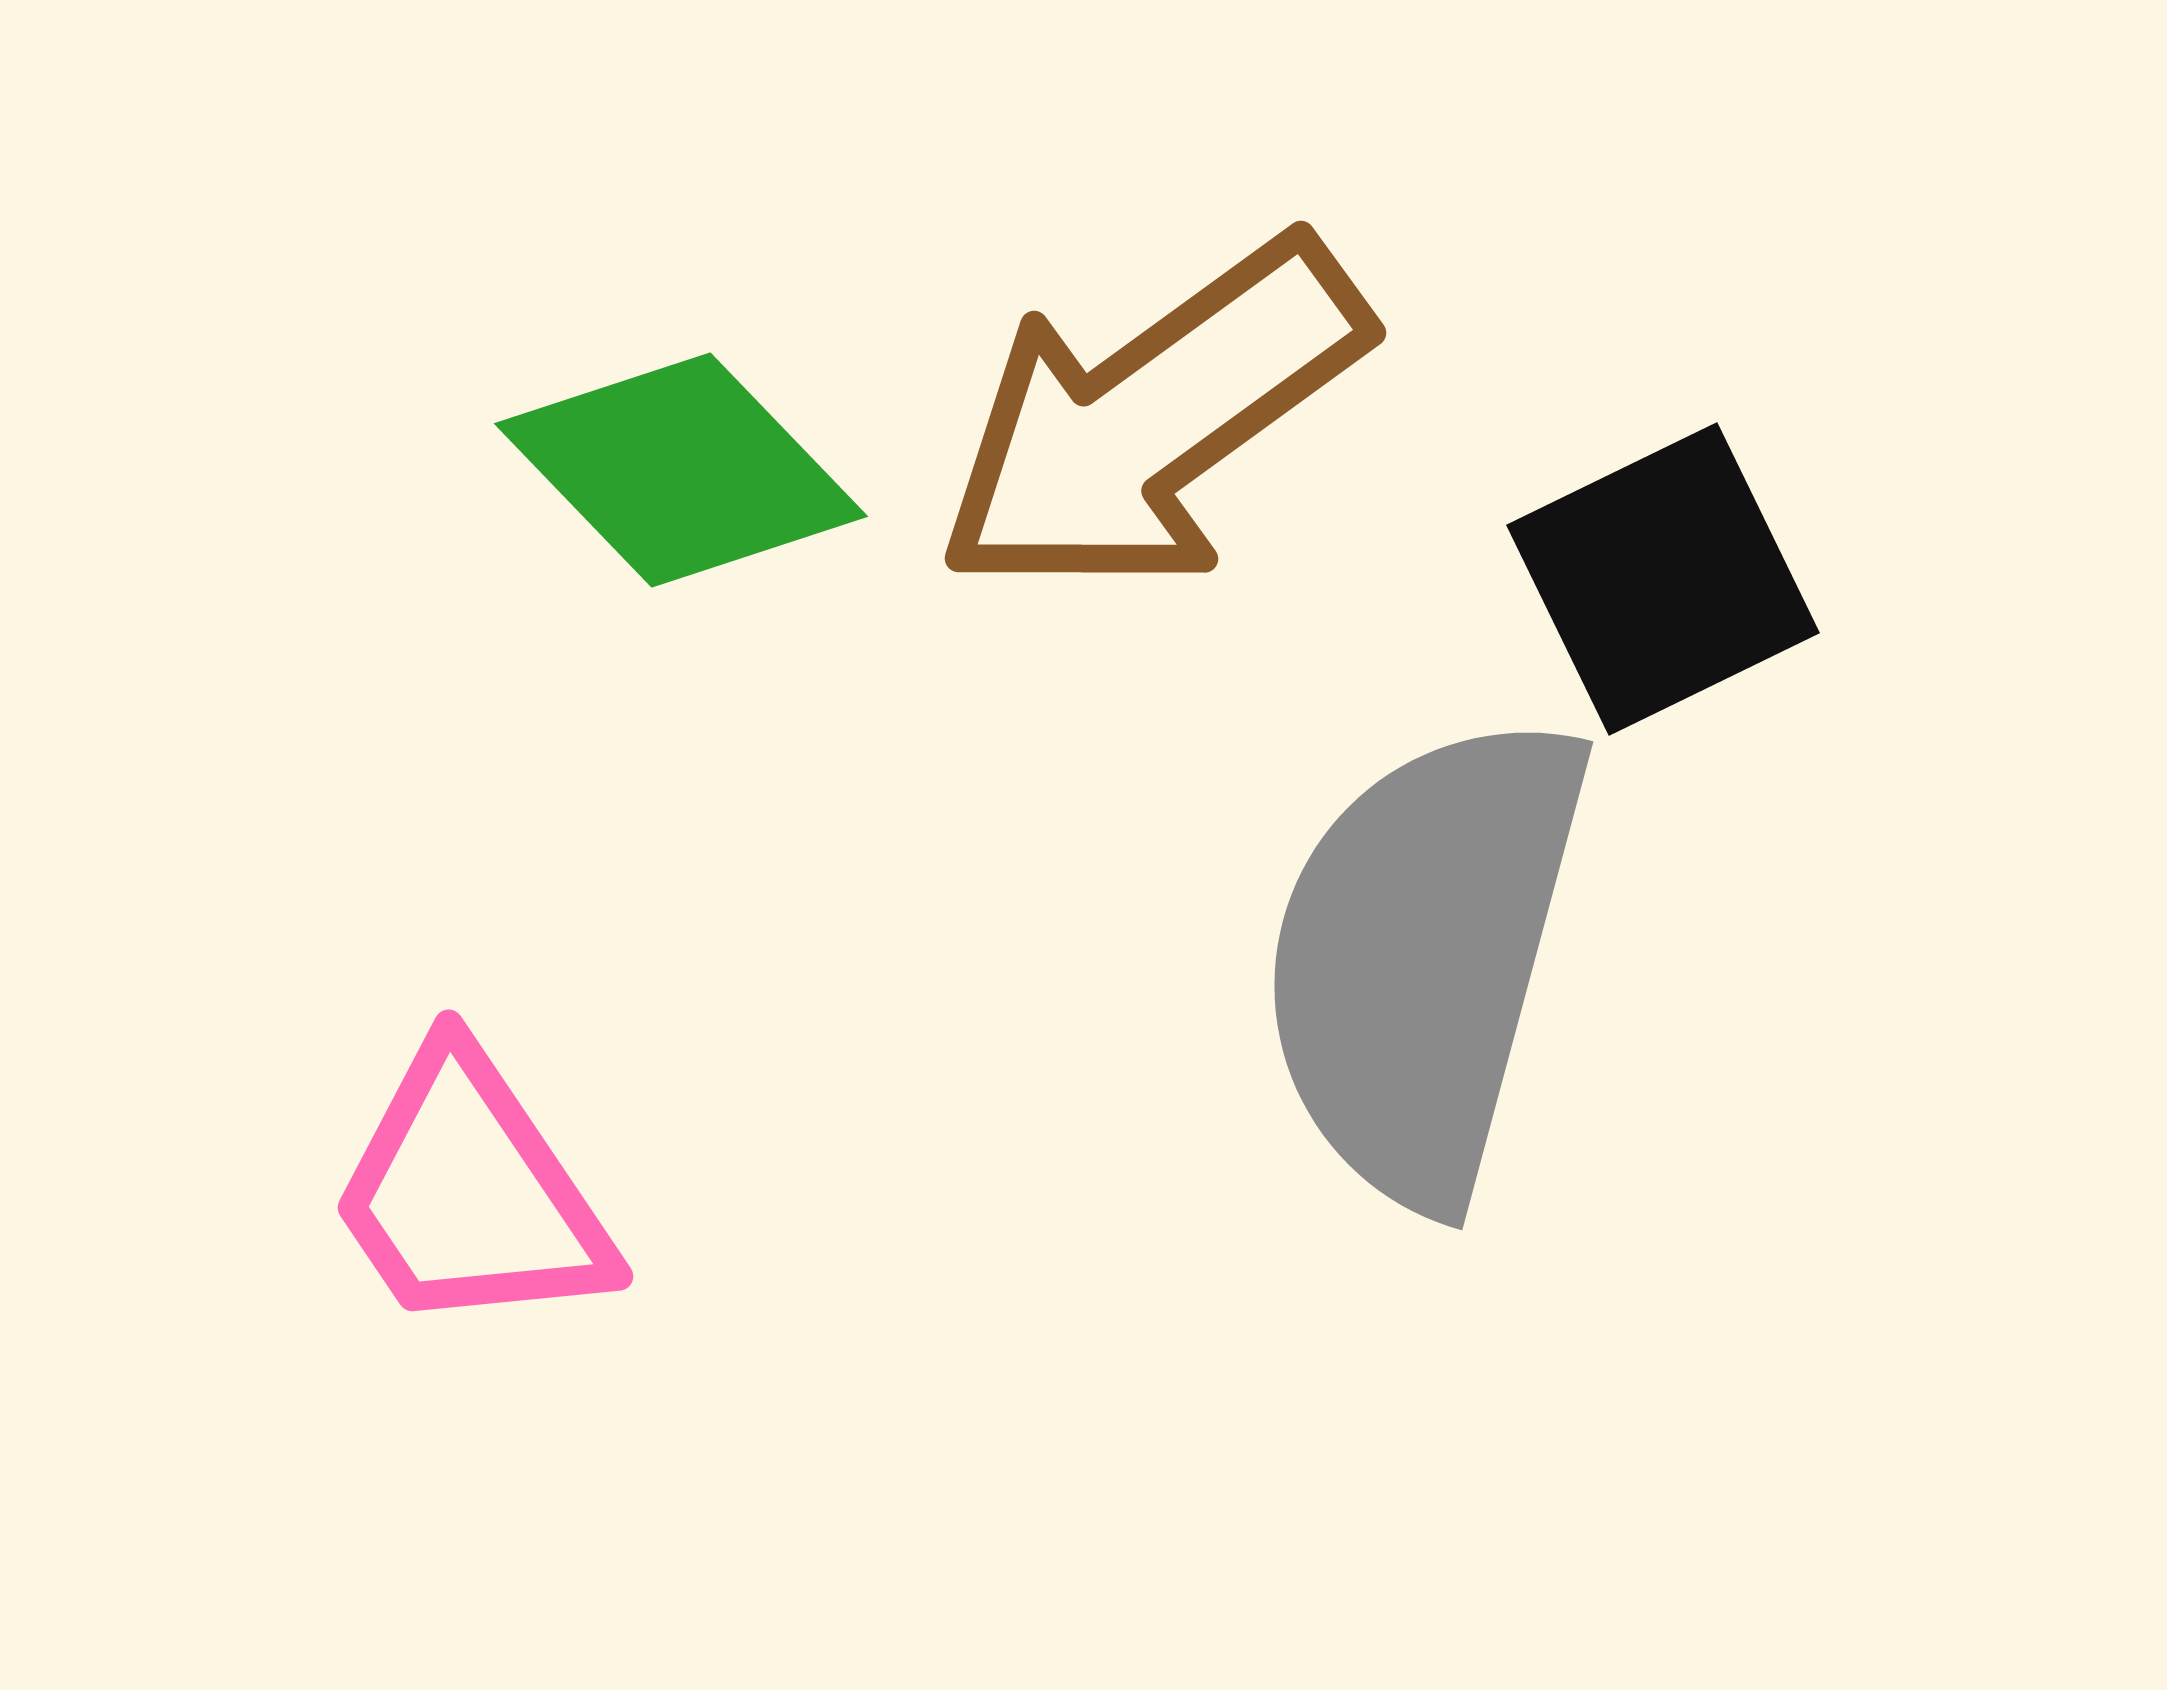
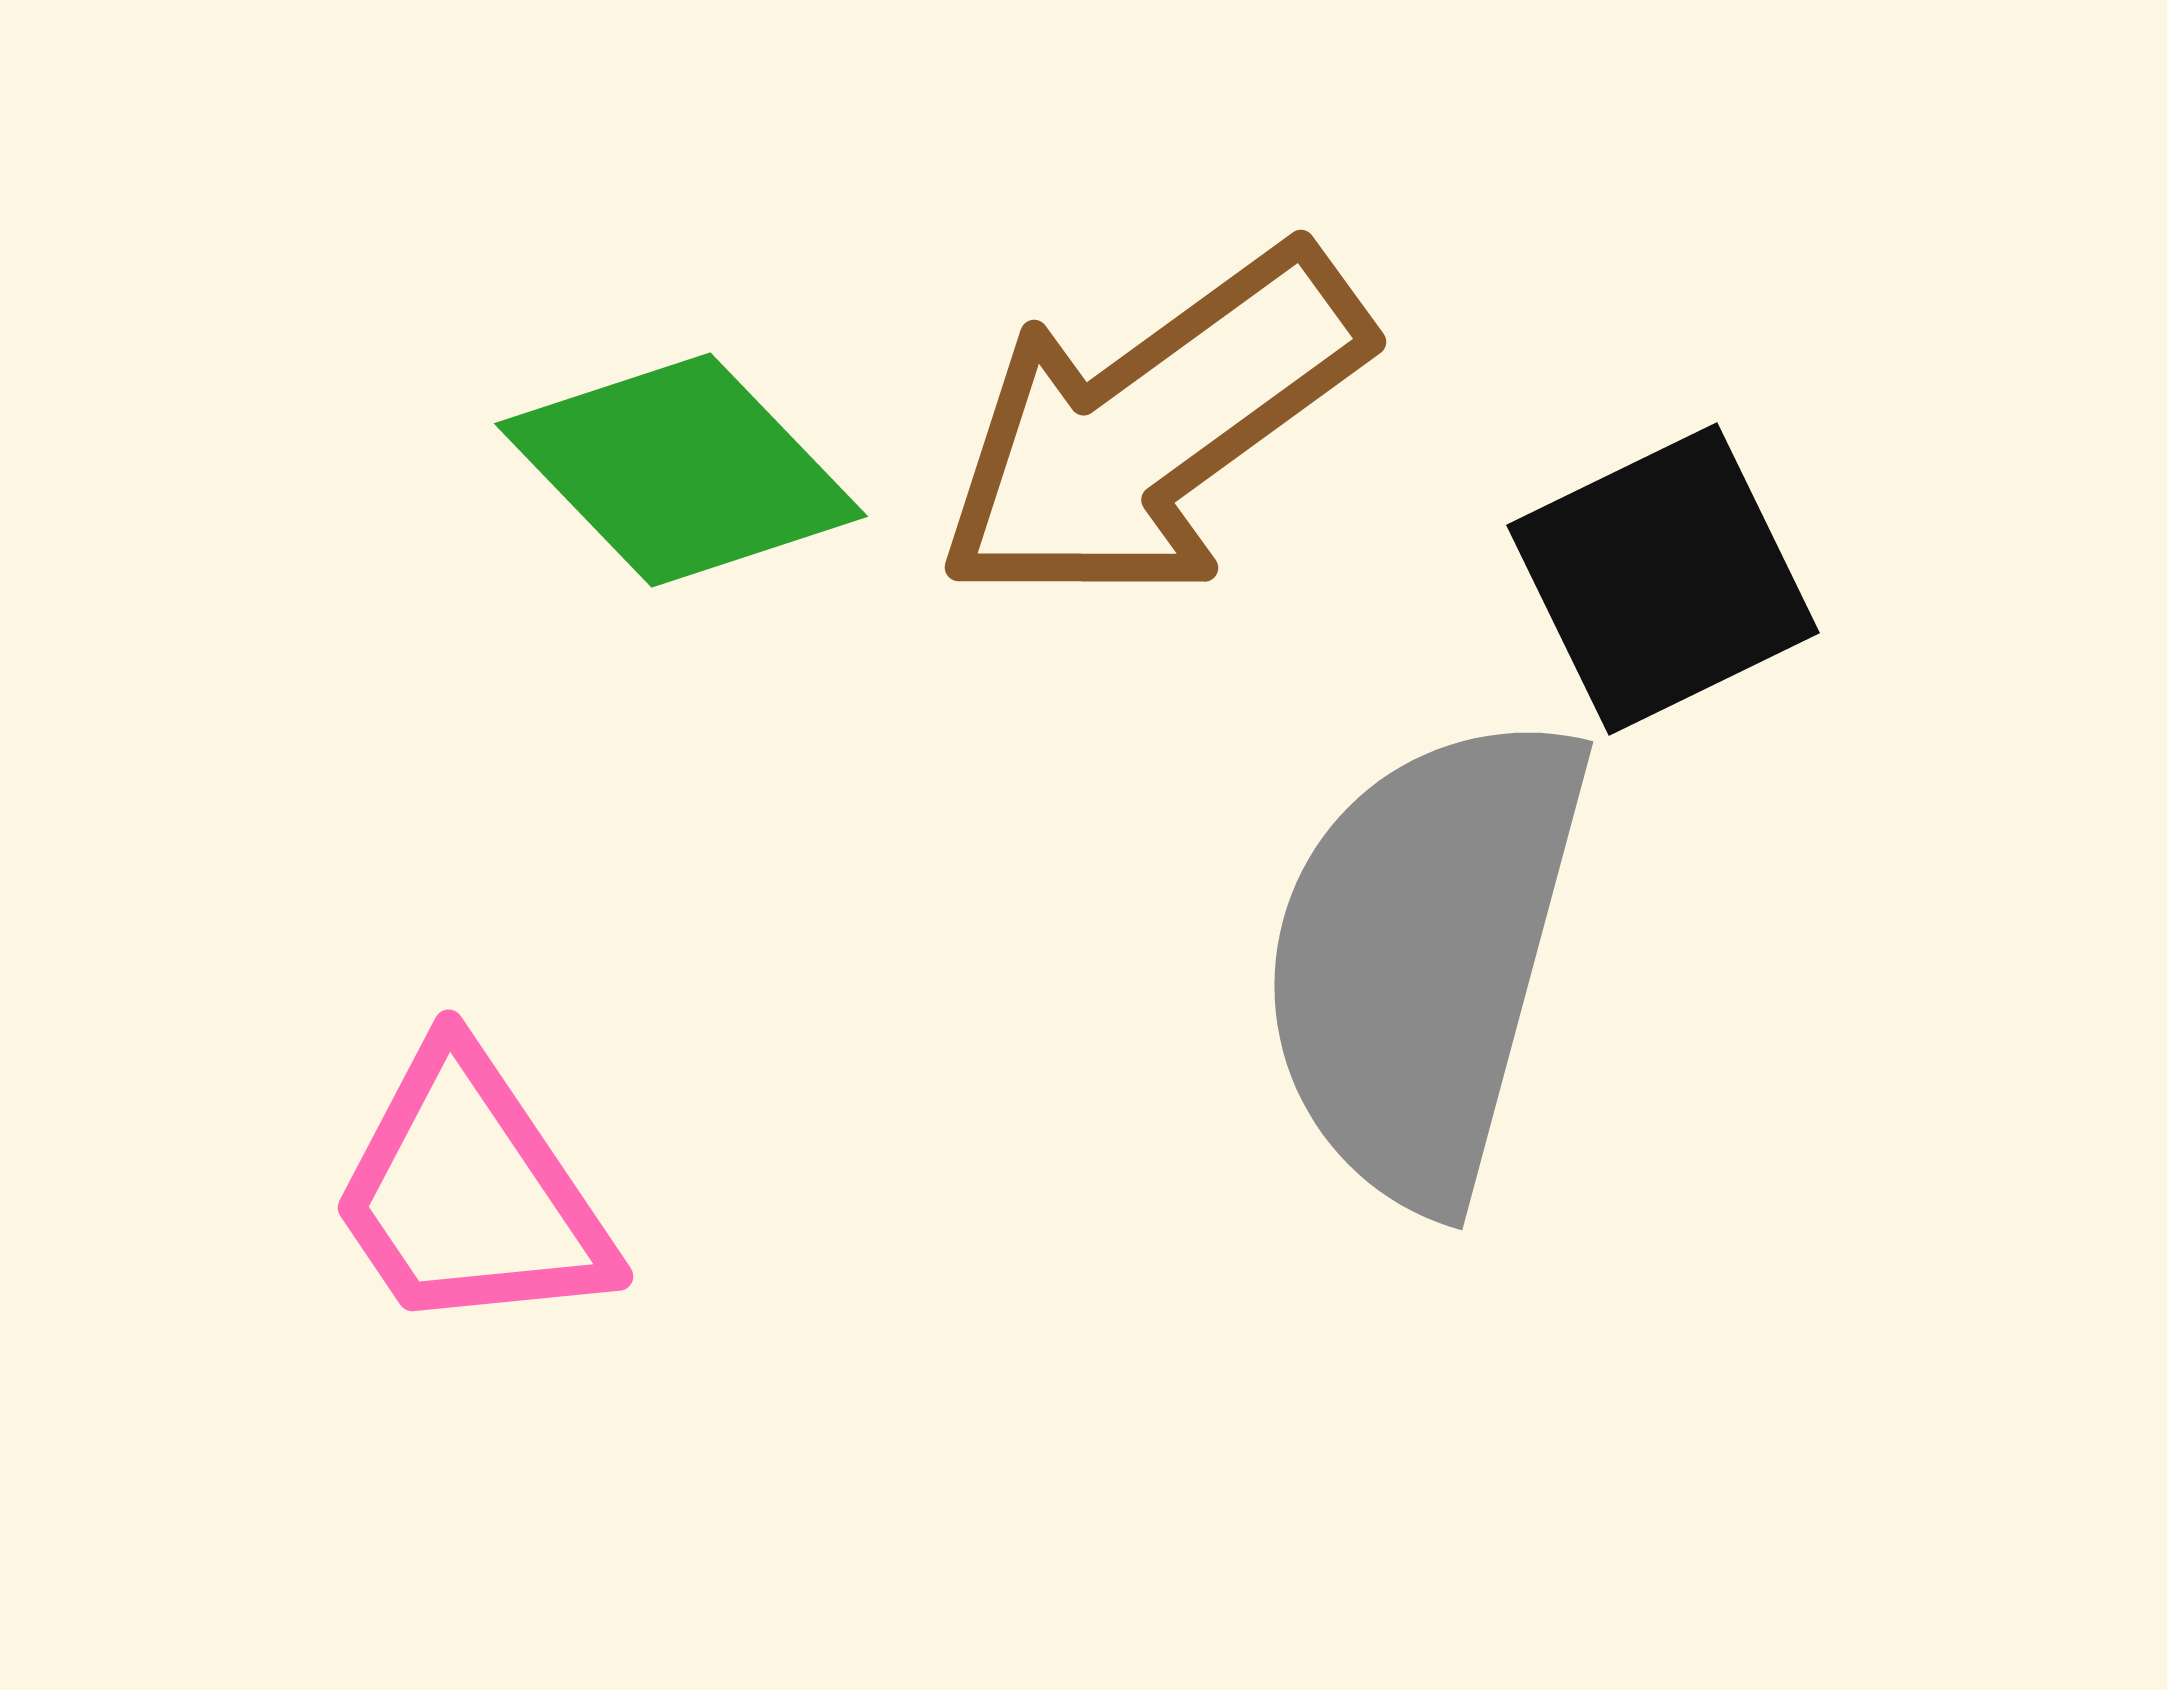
brown arrow: moved 9 px down
